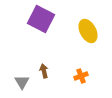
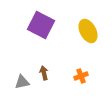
purple square: moved 6 px down
brown arrow: moved 2 px down
gray triangle: rotated 49 degrees clockwise
